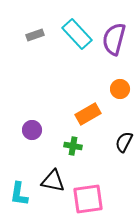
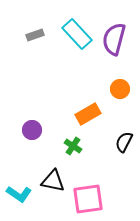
green cross: rotated 24 degrees clockwise
cyan L-shape: rotated 65 degrees counterclockwise
